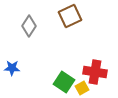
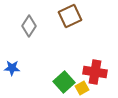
green square: rotated 15 degrees clockwise
